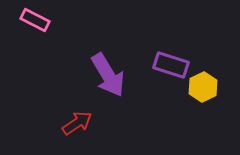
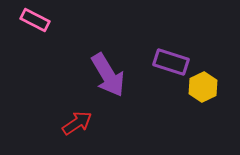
purple rectangle: moved 3 px up
